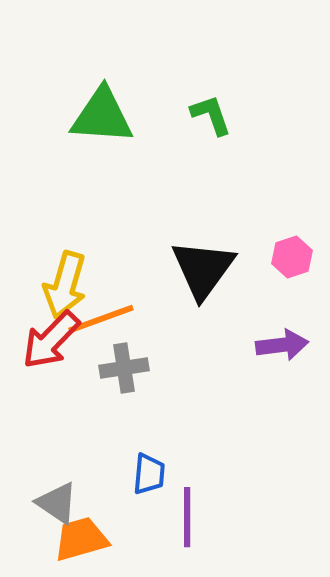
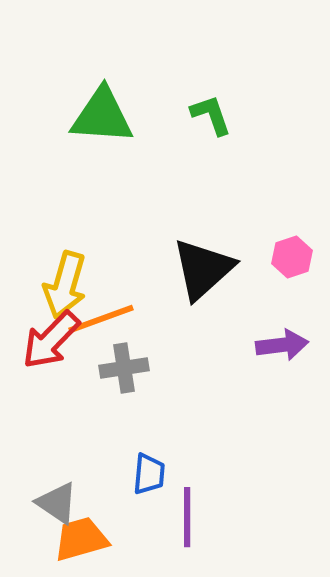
black triangle: rotated 12 degrees clockwise
